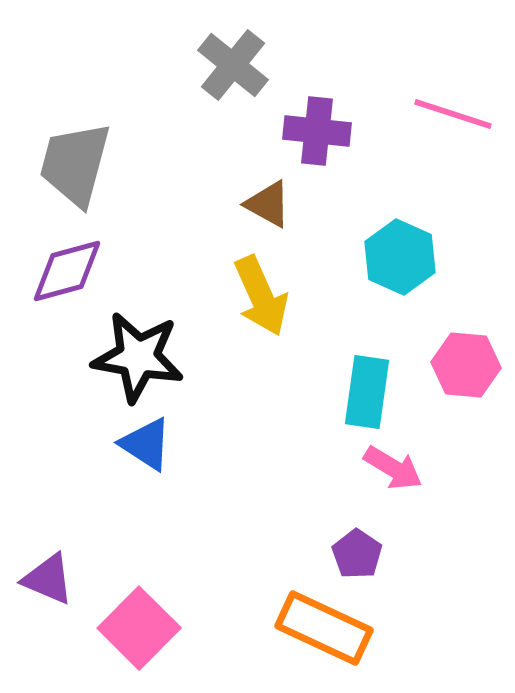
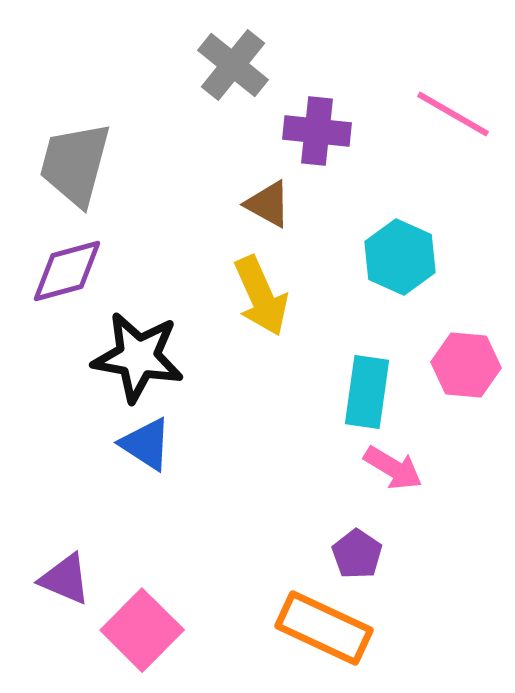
pink line: rotated 12 degrees clockwise
purple triangle: moved 17 px right
pink square: moved 3 px right, 2 px down
